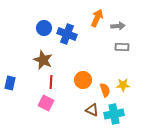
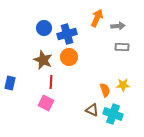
blue cross: rotated 36 degrees counterclockwise
orange circle: moved 14 px left, 23 px up
cyan cross: moved 1 px left; rotated 30 degrees clockwise
